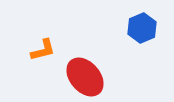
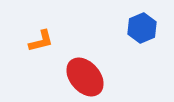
orange L-shape: moved 2 px left, 9 px up
